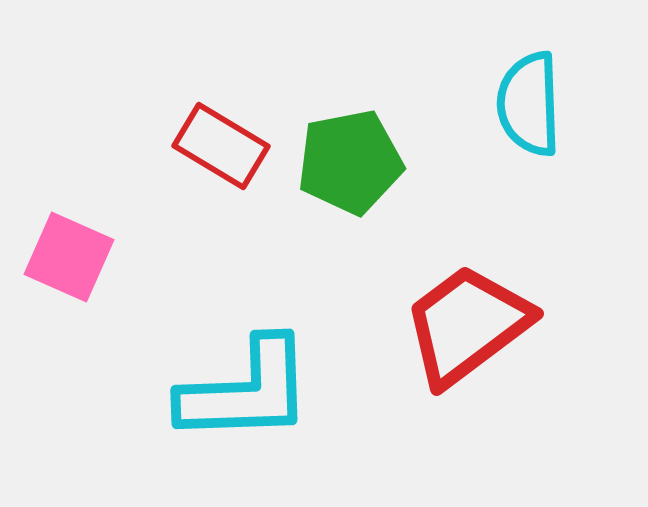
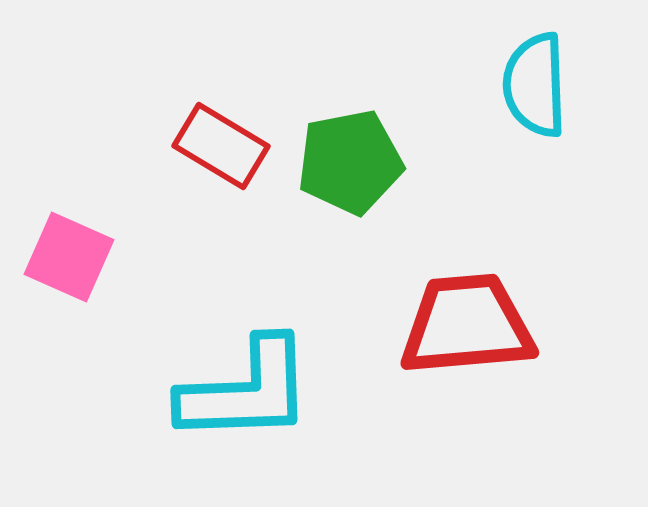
cyan semicircle: moved 6 px right, 19 px up
red trapezoid: rotated 32 degrees clockwise
